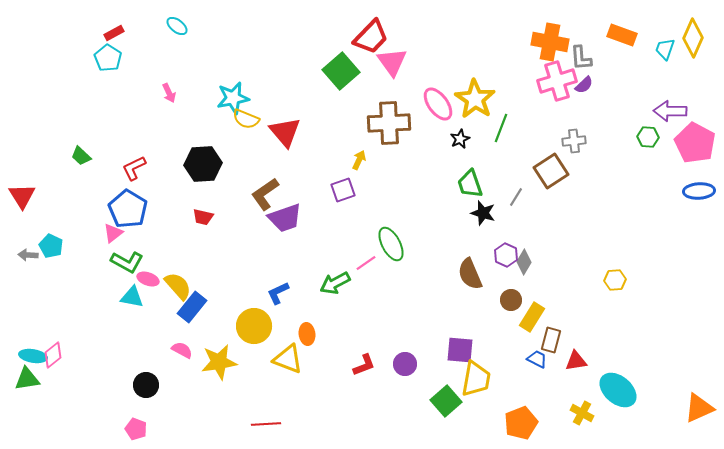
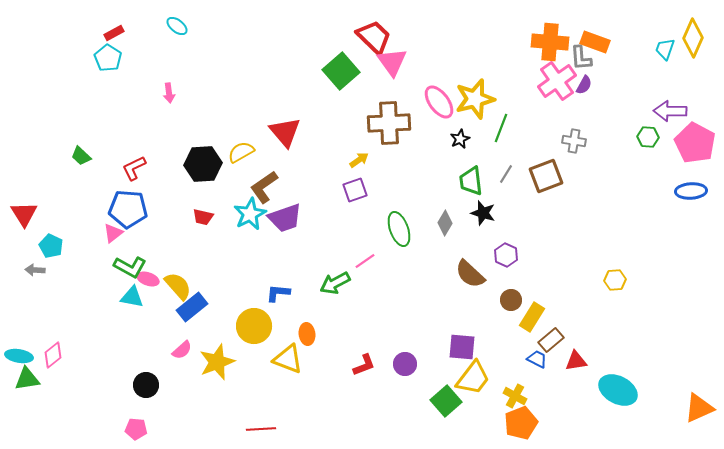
orange rectangle at (622, 35): moved 27 px left, 7 px down
red trapezoid at (371, 37): moved 3 px right; rotated 90 degrees counterclockwise
orange cross at (550, 42): rotated 6 degrees counterclockwise
pink cross at (557, 81): rotated 18 degrees counterclockwise
purple semicircle at (584, 85): rotated 18 degrees counterclockwise
pink arrow at (169, 93): rotated 18 degrees clockwise
cyan star at (233, 98): moved 17 px right, 116 px down; rotated 16 degrees counterclockwise
yellow star at (475, 99): rotated 24 degrees clockwise
pink ellipse at (438, 104): moved 1 px right, 2 px up
yellow semicircle at (246, 119): moved 5 px left, 33 px down; rotated 128 degrees clockwise
gray cross at (574, 141): rotated 15 degrees clockwise
yellow arrow at (359, 160): rotated 30 degrees clockwise
brown square at (551, 171): moved 5 px left, 5 px down; rotated 12 degrees clockwise
green trapezoid at (470, 184): moved 1 px right, 3 px up; rotated 12 degrees clockwise
purple square at (343, 190): moved 12 px right
blue ellipse at (699, 191): moved 8 px left
brown L-shape at (265, 194): moved 1 px left, 7 px up
red triangle at (22, 196): moved 2 px right, 18 px down
gray line at (516, 197): moved 10 px left, 23 px up
blue pentagon at (128, 209): rotated 27 degrees counterclockwise
green ellipse at (391, 244): moved 8 px right, 15 px up; rotated 8 degrees clockwise
gray arrow at (28, 255): moved 7 px right, 15 px down
green L-shape at (127, 262): moved 3 px right, 5 px down
gray diamond at (524, 262): moved 79 px left, 39 px up
pink line at (366, 263): moved 1 px left, 2 px up
brown semicircle at (470, 274): rotated 24 degrees counterclockwise
blue L-shape at (278, 293): rotated 30 degrees clockwise
blue rectangle at (192, 307): rotated 12 degrees clockwise
brown rectangle at (551, 340): rotated 35 degrees clockwise
pink semicircle at (182, 350): rotated 110 degrees clockwise
purple square at (460, 350): moved 2 px right, 3 px up
cyan ellipse at (33, 356): moved 14 px left
yellow star at (219, 362): moved 2 px left; rotated 12 degrees counterclockwise
yellow trapezoid at (476, 379): moved 3 px left, 1 px up; rotated 27 degrees clockwise
cyan ellipse at (618, 390): rotated 12 degrees counterclockwise
yellow cross at (582, 413): moved 67 px left, 17 px up
red line at (266, 424): moved 5 px left, 5 px down
pink pentagon at (136, 429): rotated 15 degrees counterclockwise
